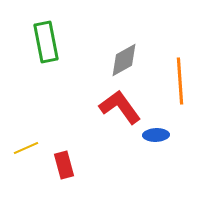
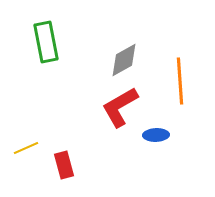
red L-shape: rotated 84 degrees counterclockwise
